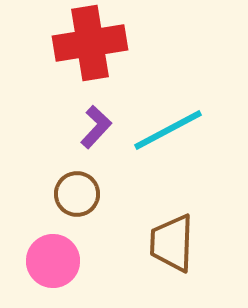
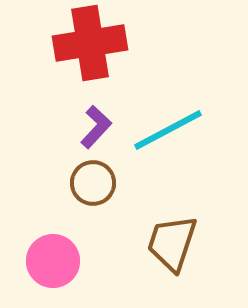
brown circle: moved 16 px right, 11 px up
brown trapezoid: rotated 16 degrees clockwise
